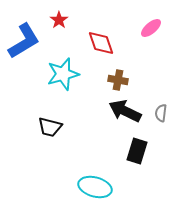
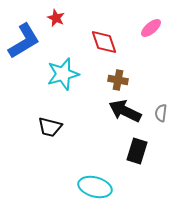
red star: moved 3 px left, 2 px up; rotated 12 degrees counterclockwise
red diamond: moved 3 px right, 1 px up
